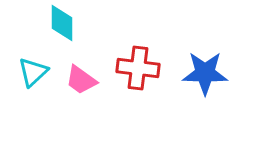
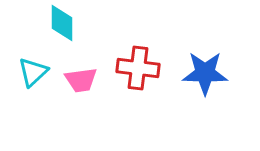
pink trapezoid: rotated 44 degrees counterclockwise
